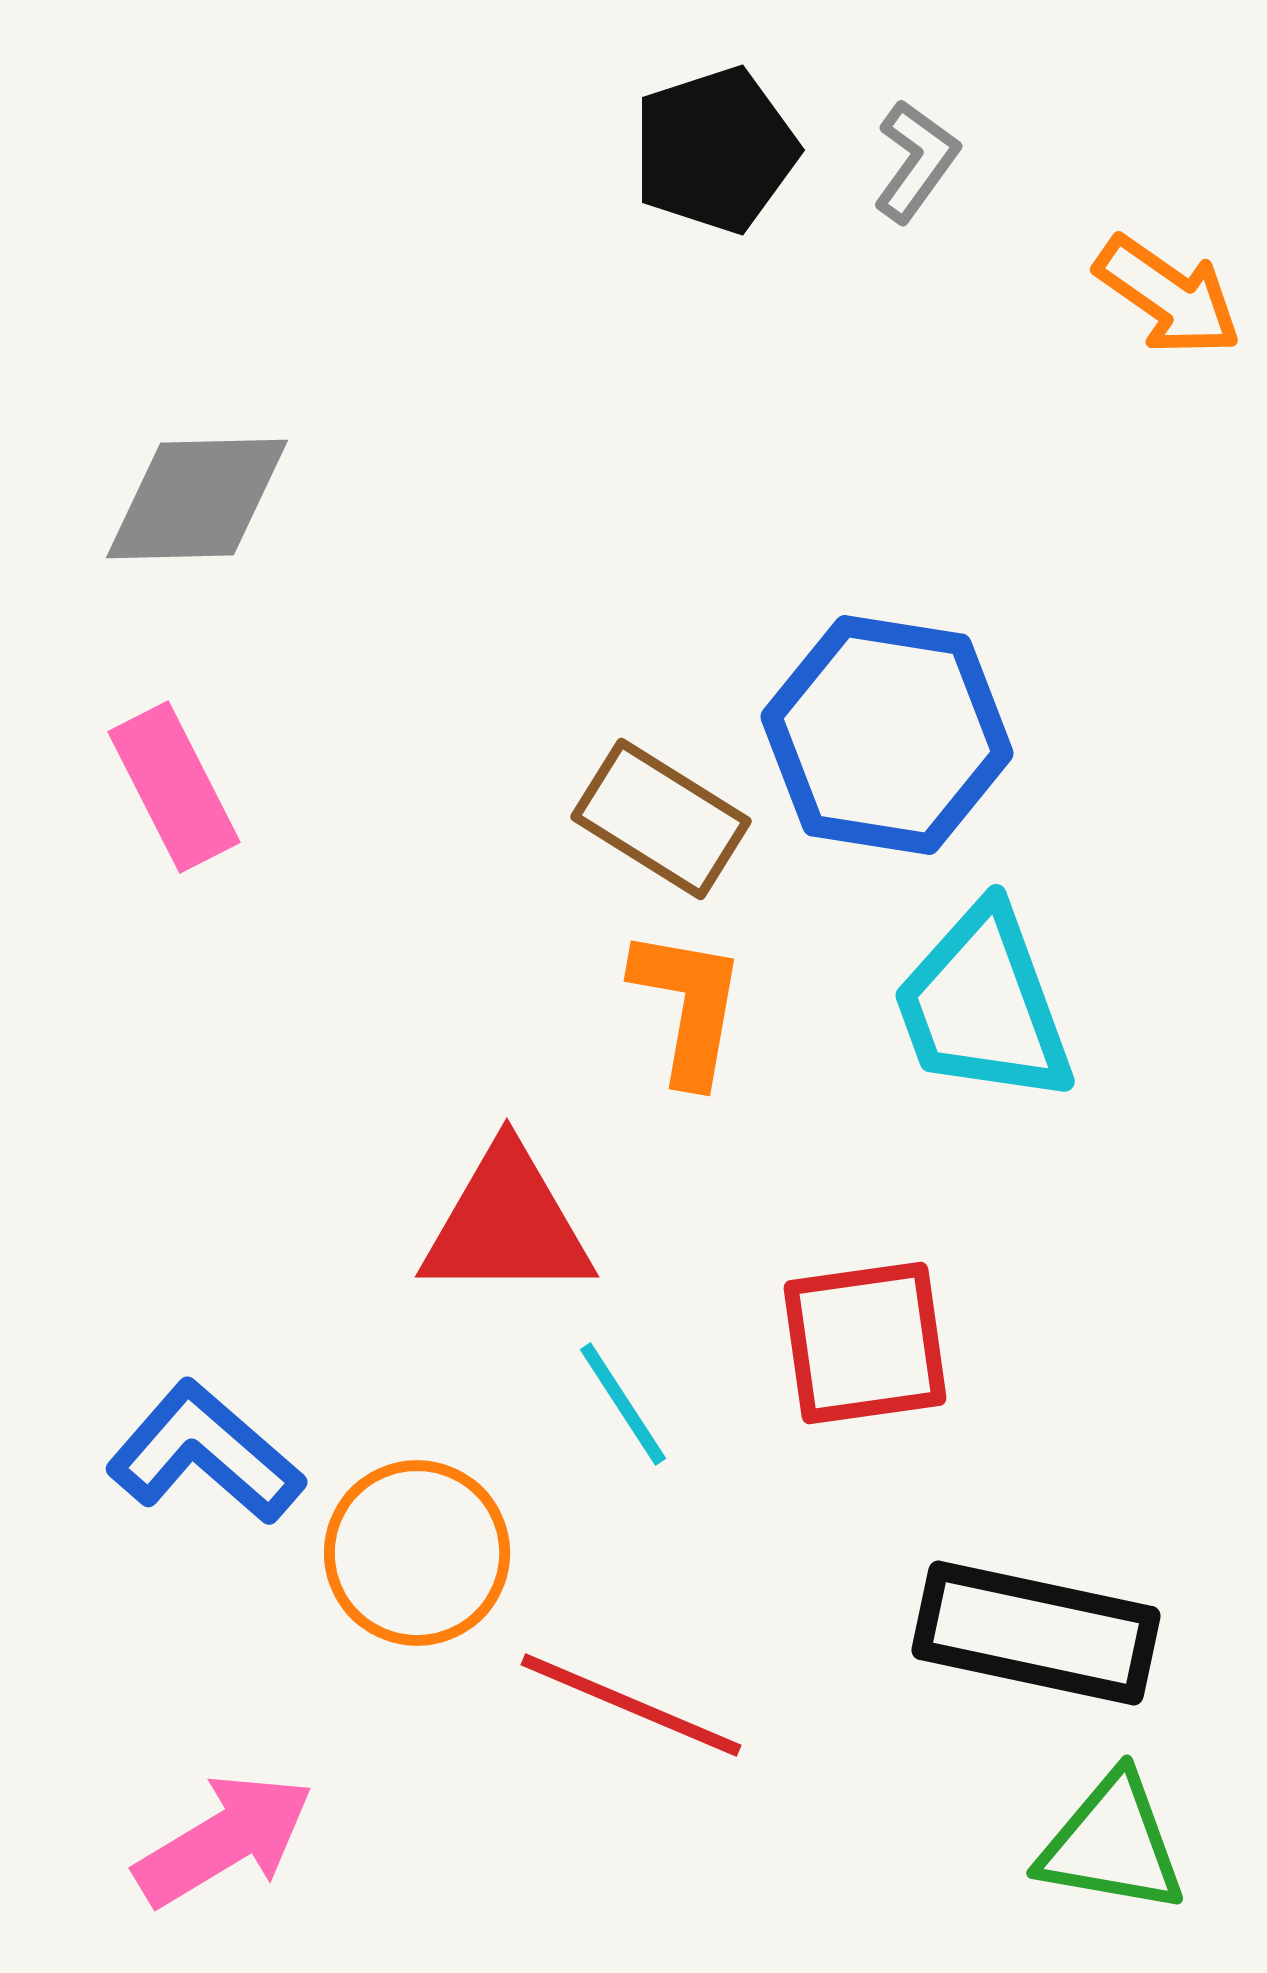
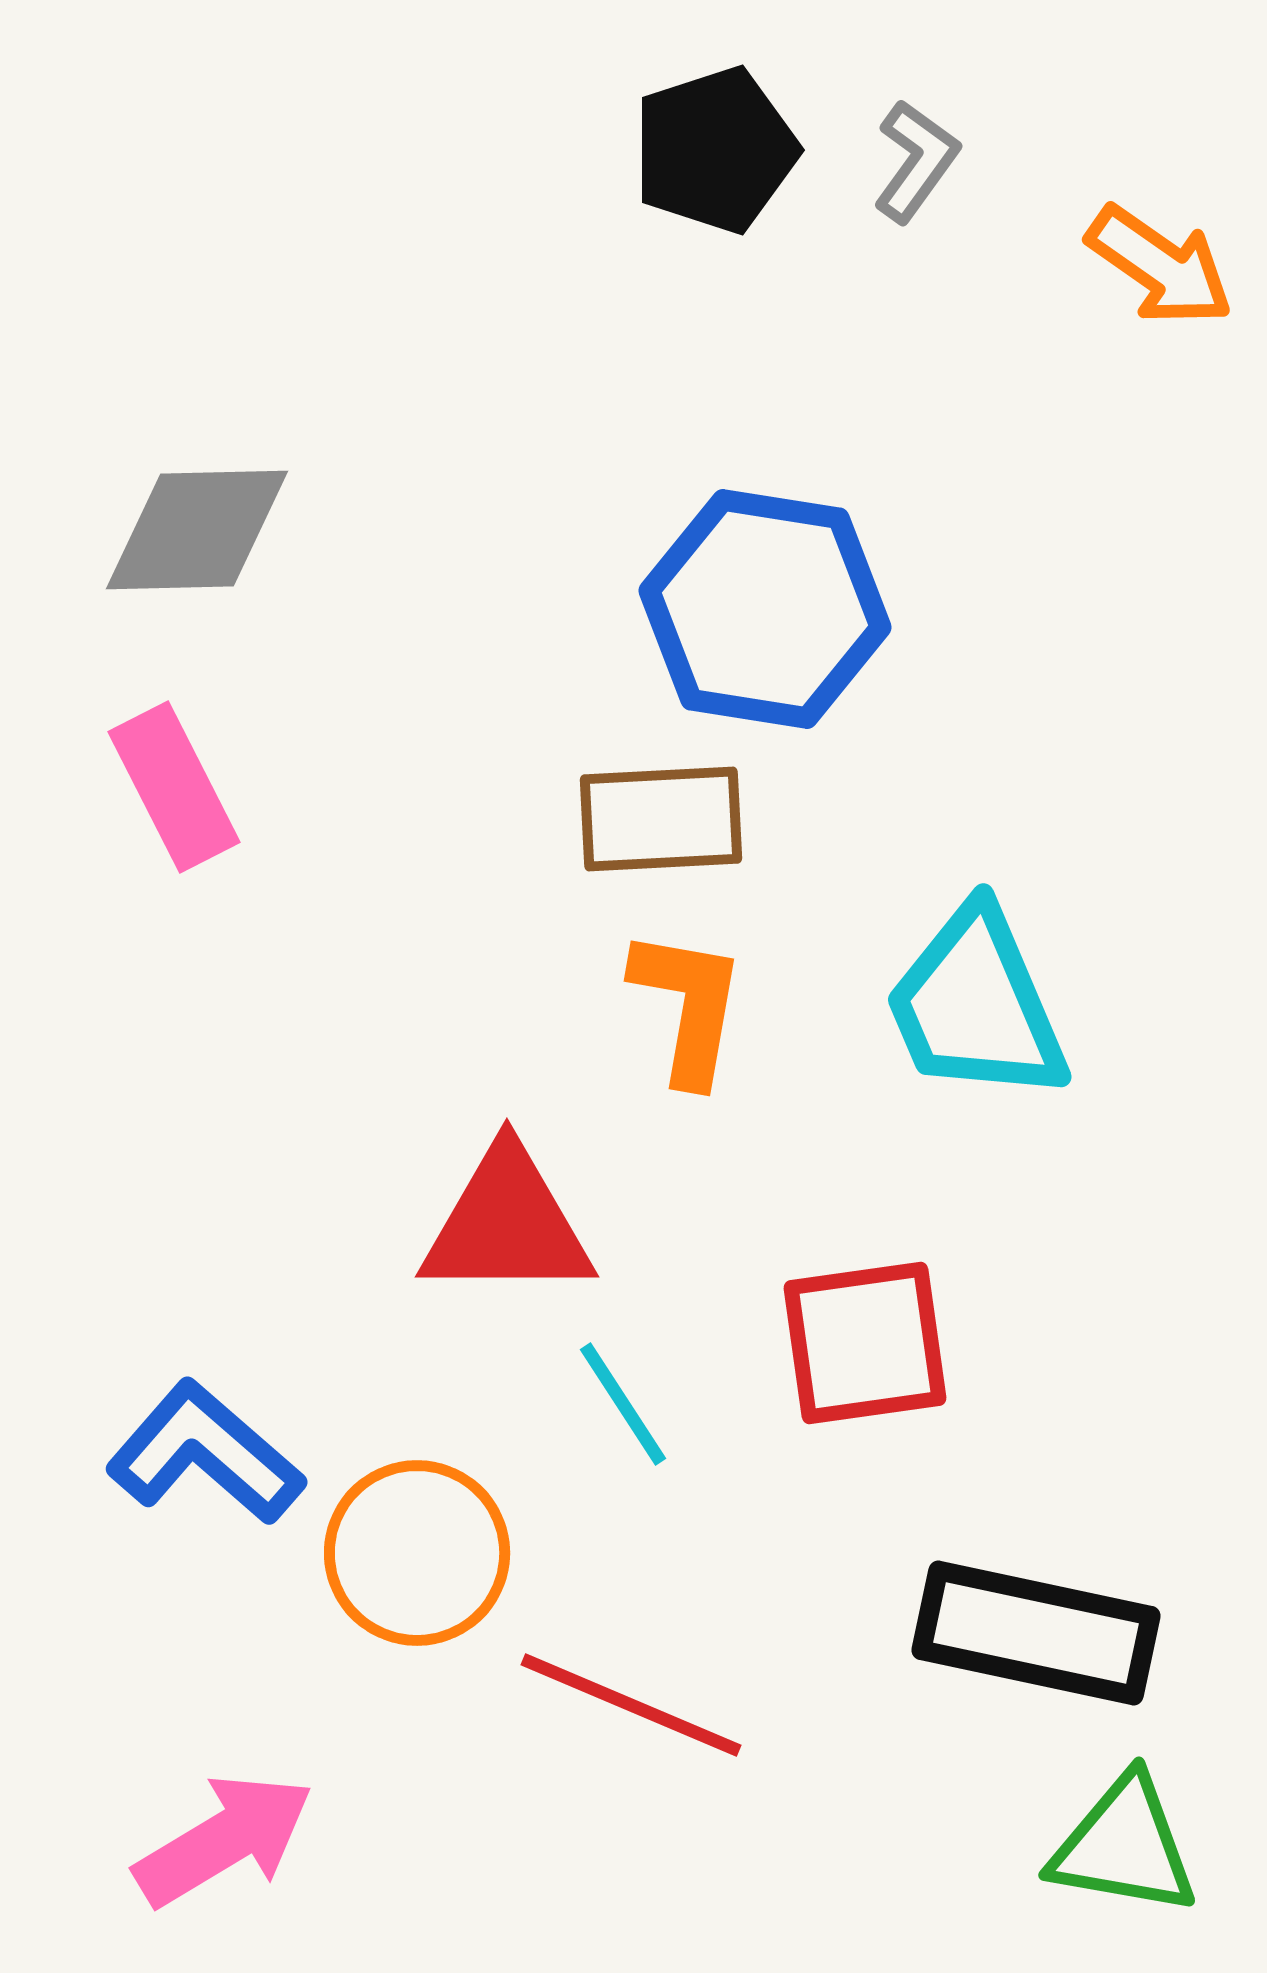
orange arrow: moved 8 px left, 30 px up
gray diamond: moved 31 px down
blue hexagon: moved 122 px left, 126 px up
brown rectangle: rotated 35 degrees counterclockwise
cyan trapezoid: moved 7 px left; rotated 3 degrees counterclockwise
green triangle: moved 12 px right, 2 px down
